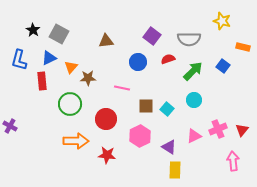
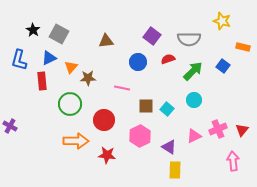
red circle: moved 2 px left, 1 px down
